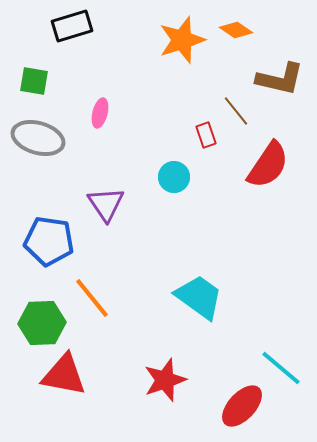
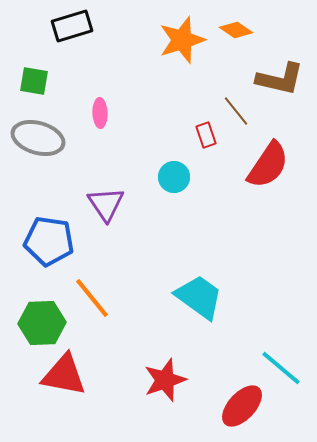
pink ellipse: rotated 16 degrees counterclockwise
